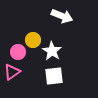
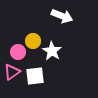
yellow circle: moved 1 px down
white square: moved 19 px left
